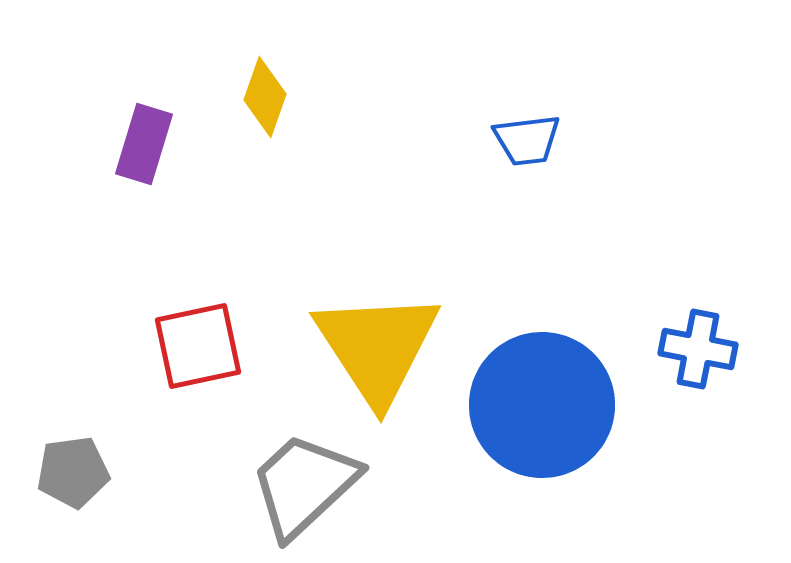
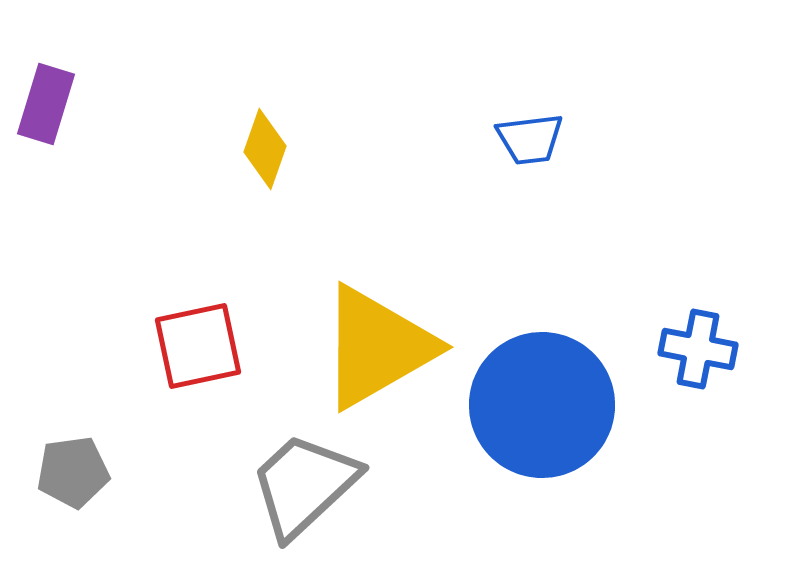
yellow diamond: moved 52 px down
blue trapezoid: moved 3 px right, 1 px up
purple rectangle: moved 98 px left, 40 px up
yellow triangle: rotated 33 degrees clockwise
